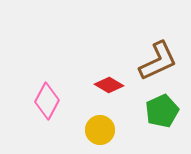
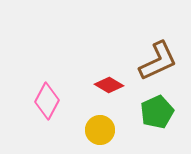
green pentagon: moved 5 px left, 1 px down
